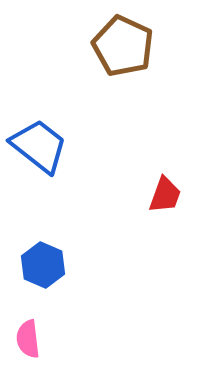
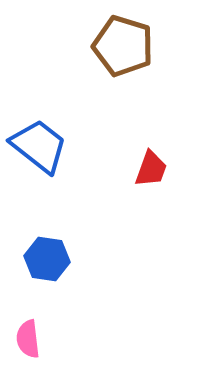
brown pentagon: rotated 8 degrees counterclockwise
red trapezoid: moved 14 px left, 26 px up
blue hexagon: moved 4 px right, 6 px up; rotated 15 degrees counterclockwise
